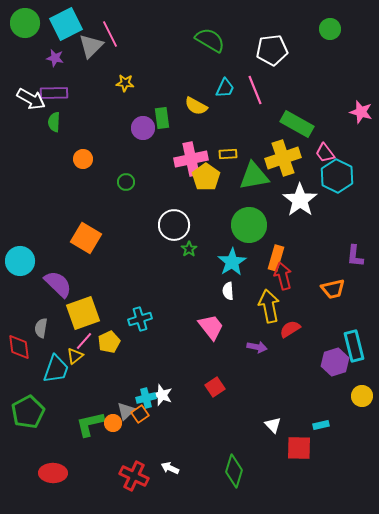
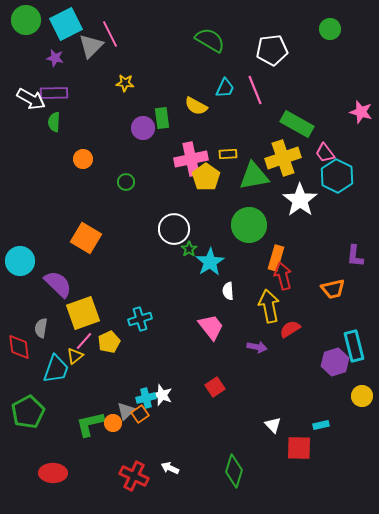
green circle at (25, 23): moved 1 px right, 3 px up
white circle at (174, 225): moved 4 px down
cyan star at (232, 262): moved 22 px left
